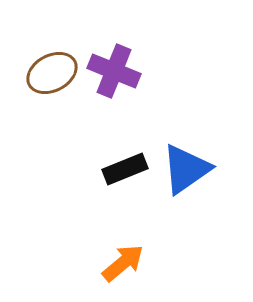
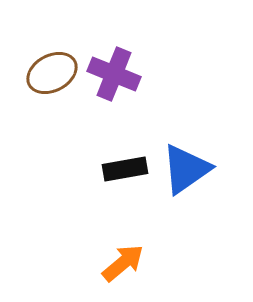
purple cross: moved 3 px down
black rectangle: rotated 12 degrees clockwise
